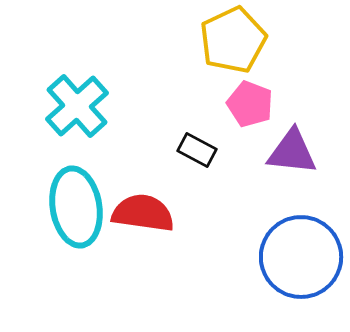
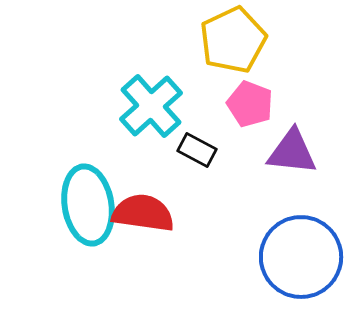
cyan cross: moved 74 px right
cyan ellipse: moved 12 px right, 2 px up
